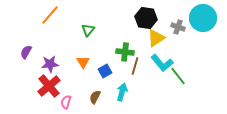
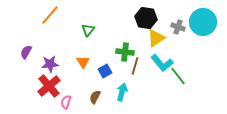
cyan circle: moved 4 px down
